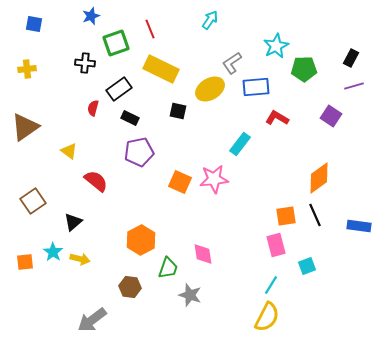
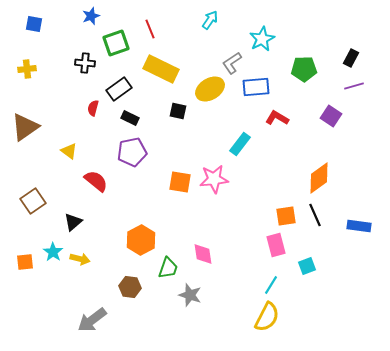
cyan star at (276, 46): moved 14 px left, 7 px up
purple pentagon at (139, 152): moved 7 px left
orange square at (180, 182): rotated 15 degrees counterclockwise
